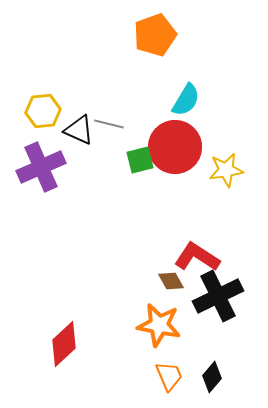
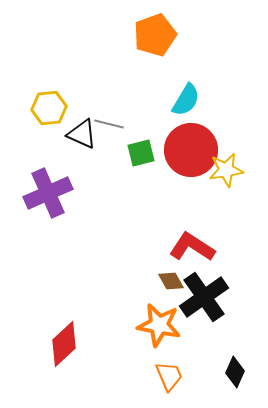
yellow hexagon: moved 6 px right, 3 px up
black triangle: moved 3 px right, 4 px down
red circle: moved 16 px right, 3 px down
green square: moved 1 px right, 7 px up
purple cross: moved 7 px right, 26 px down
red L-shape: moved 5 px left, 10 px up
black cross: moved 14 px left, 1 px down; rotated 9 degrees counterclockwise
black diamond: moved 23 px right, 5 px up; rotated 16 degrees counterclockwise
